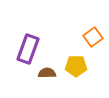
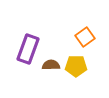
orange square: moved 8 px left
brown semicircle: moved 4 px right, 8 px up
